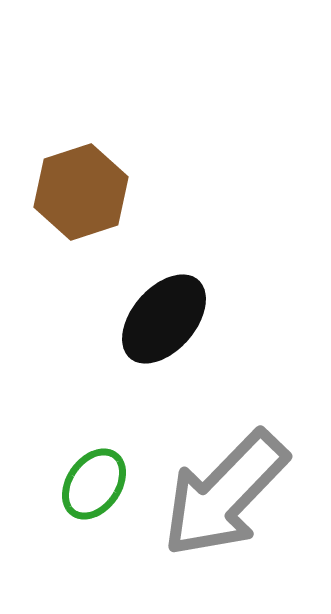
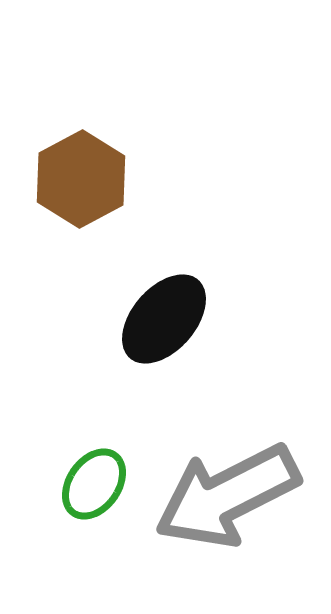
brown hexagon: moved 13 px up; rotated 10 degrees counterclockwise
gray arrow: moved 2 px right, 2 px down; rotated 19 degrees clockwise
